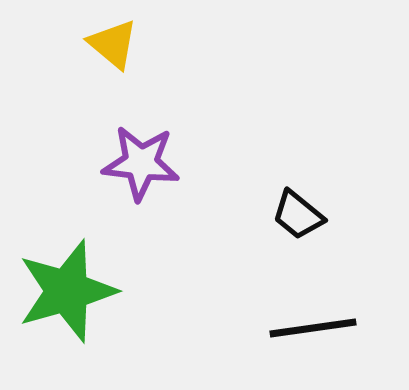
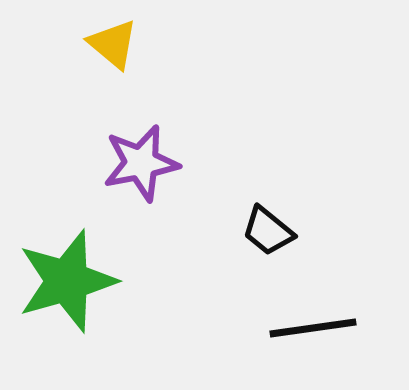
purple star: rotated 18 degrees counterclockwise
black trapezoid: moved 30 px left, 16 px down
green star: moved 10 px up
